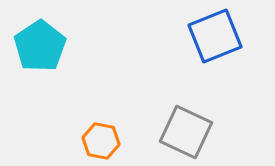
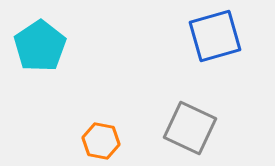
blue square: rotated 6 degrees clockwise
gray square: moved 4 px right, 4 px up
